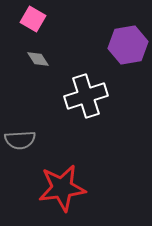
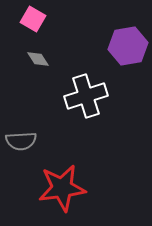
purple hexagon: moved 1 px down
gray semicircle: moved 1 px right, 1 px down
